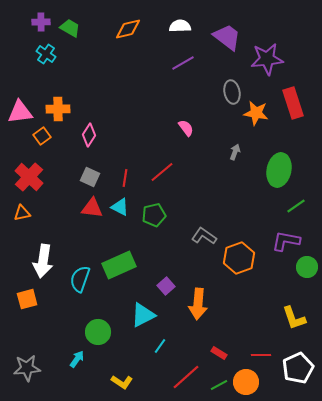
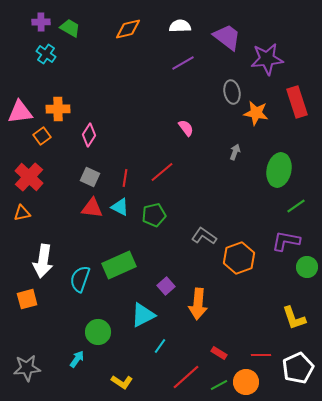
red rectangle at (293, 103): moved 4 px right, 1 px up
